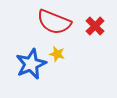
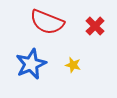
red semicircle: moved 7 px left
yellow star: moved 16 px right, 11 px down
